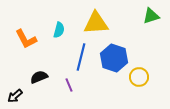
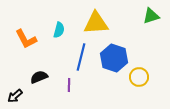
purple line: rotated 24 degrees clockwise
